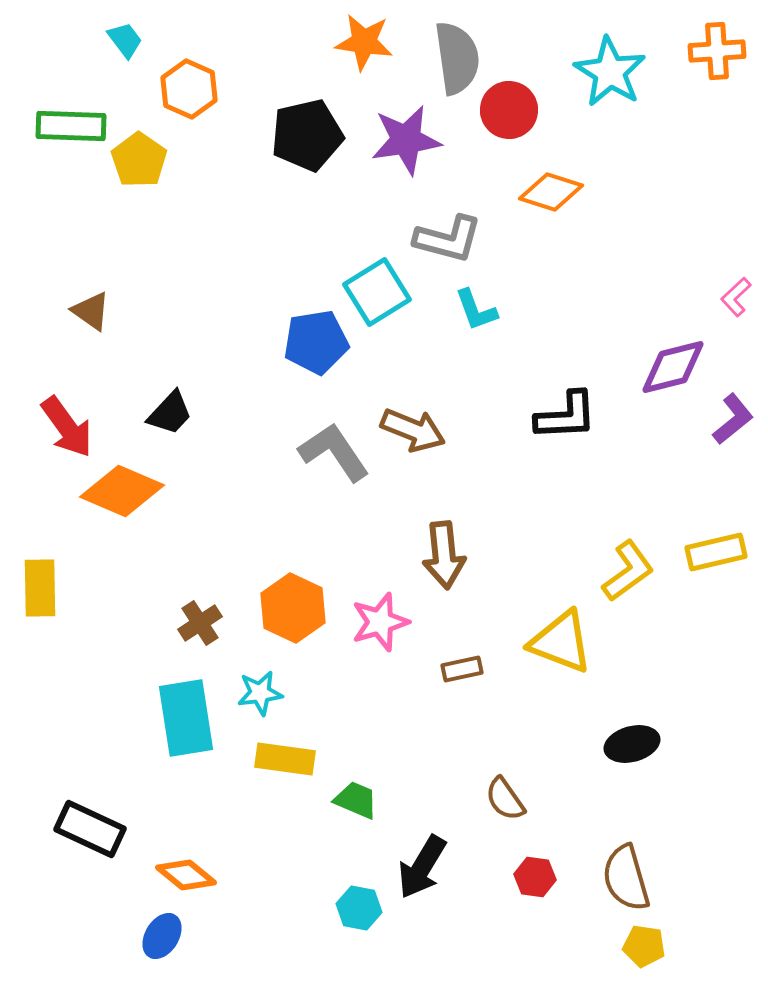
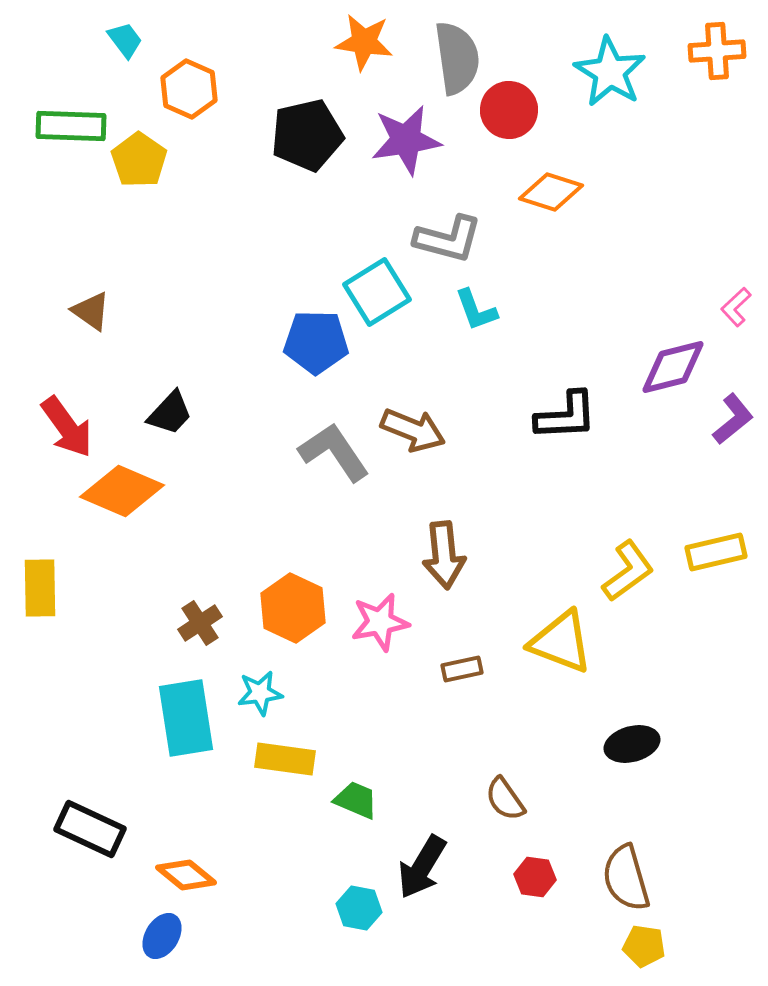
pink L-shape at (736, 297): moved 10 px down
blue pentagon at (316, 342): rotated 10 degrees clockwise
pink star at (380, 622): rotated 6 degrees clockwise
